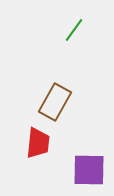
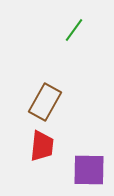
brown rectangle: moved 10 px left
red trapezoid: moved 4 px right, 3 px down
